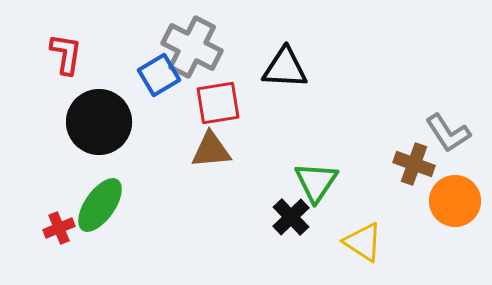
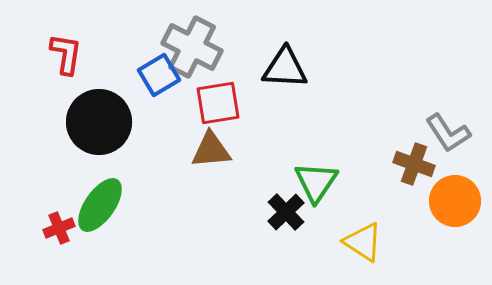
black cross: moved 5 px left, 5 px up
